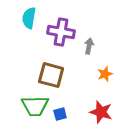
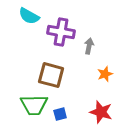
cyan semicircle: moved 2 px up; rotated 70 degrees counterclockwise
green trapezoid: moved 1 px left, 1 px up
